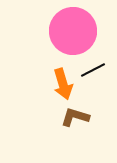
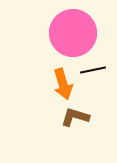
pink circle: moved 2 px down
black line: rotated 15 degrees clockwise
